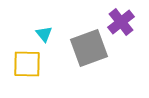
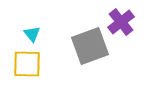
cyan triangle: moved 12 px left
gray square: moved 1 px right, 2 px up
